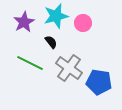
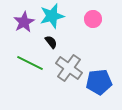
cyan star: moved 4 px left
pink circle: moved 10 px right, 4 px up
blue pentagon: rotated 15 degrees counterclockwise
